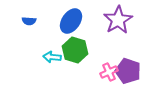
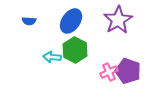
green hexagon: rotated 10 degrees clockwise
